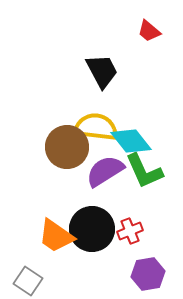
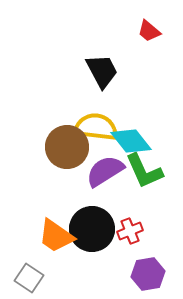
gray square: moved 1 px right, 3 px up
